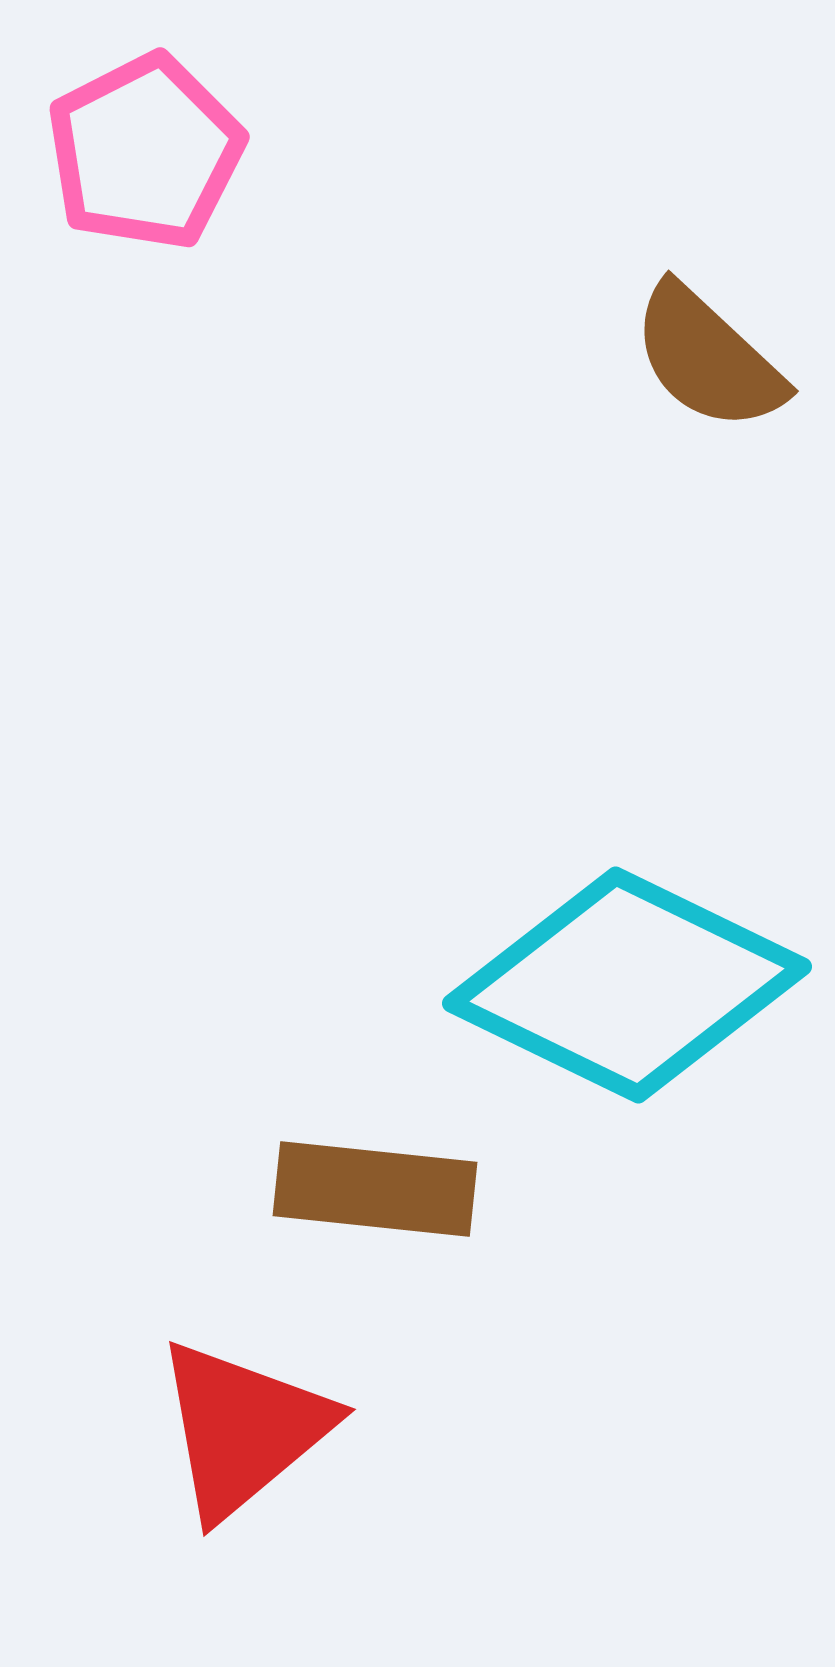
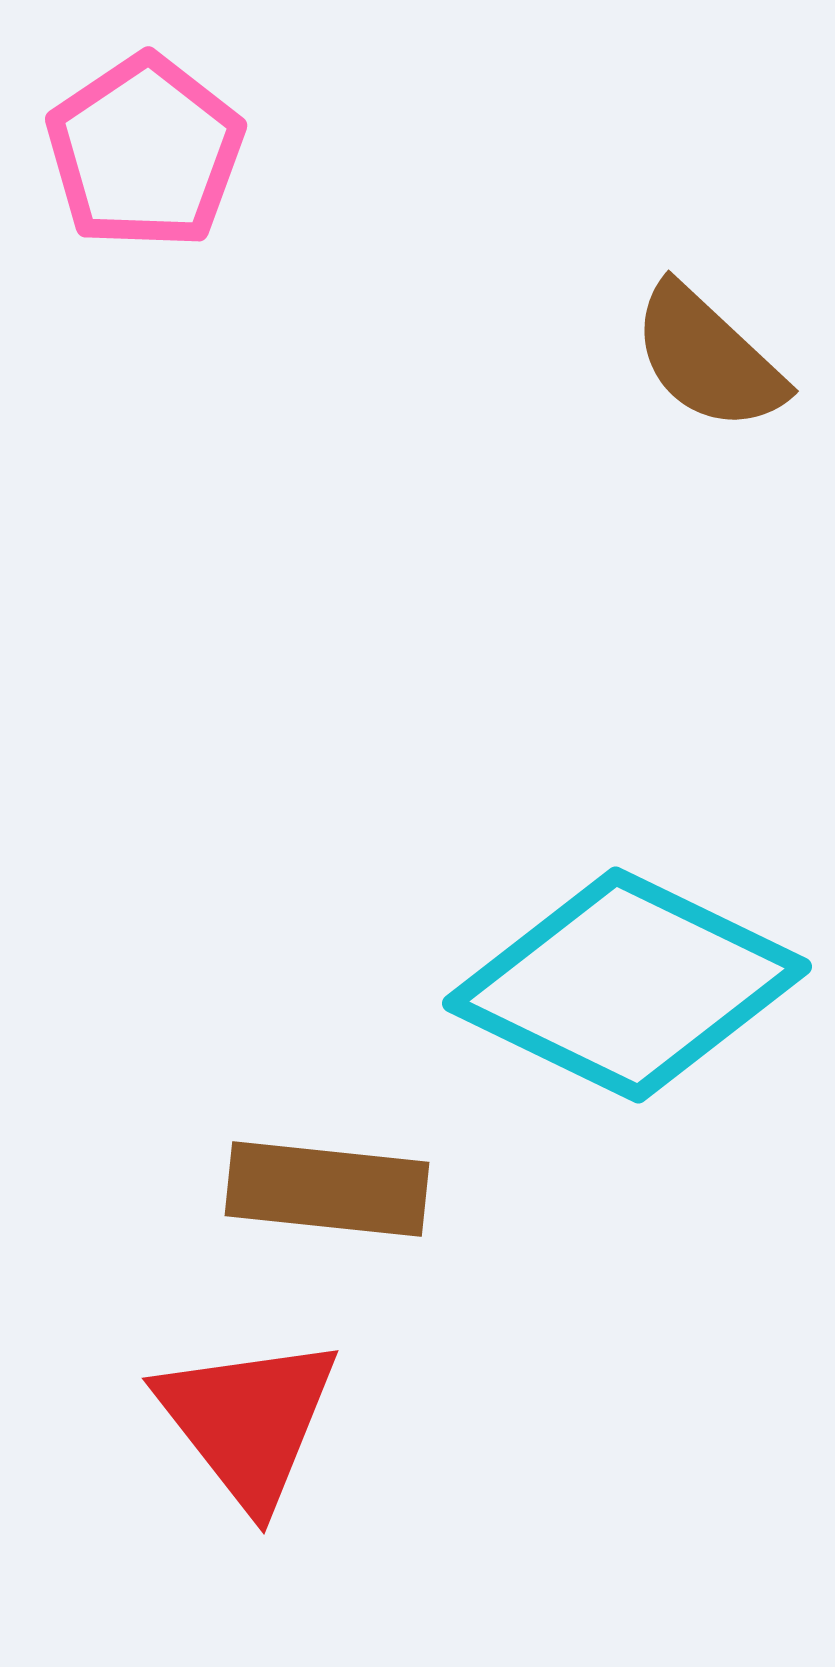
pink pentagon: rotated 7 degrees counterclockwise
brown rectangle: moved 48 px left
red triangle: moved 5 px right, 8 px up; rotated 28 degrees counterclockwise
